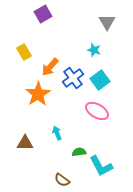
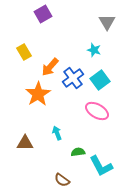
green semicircle: moved 1 px left
